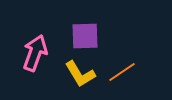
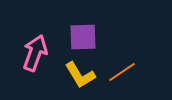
purple square: moved 2 px left, 1 px down
yellow L-shape: moved 1 px down
